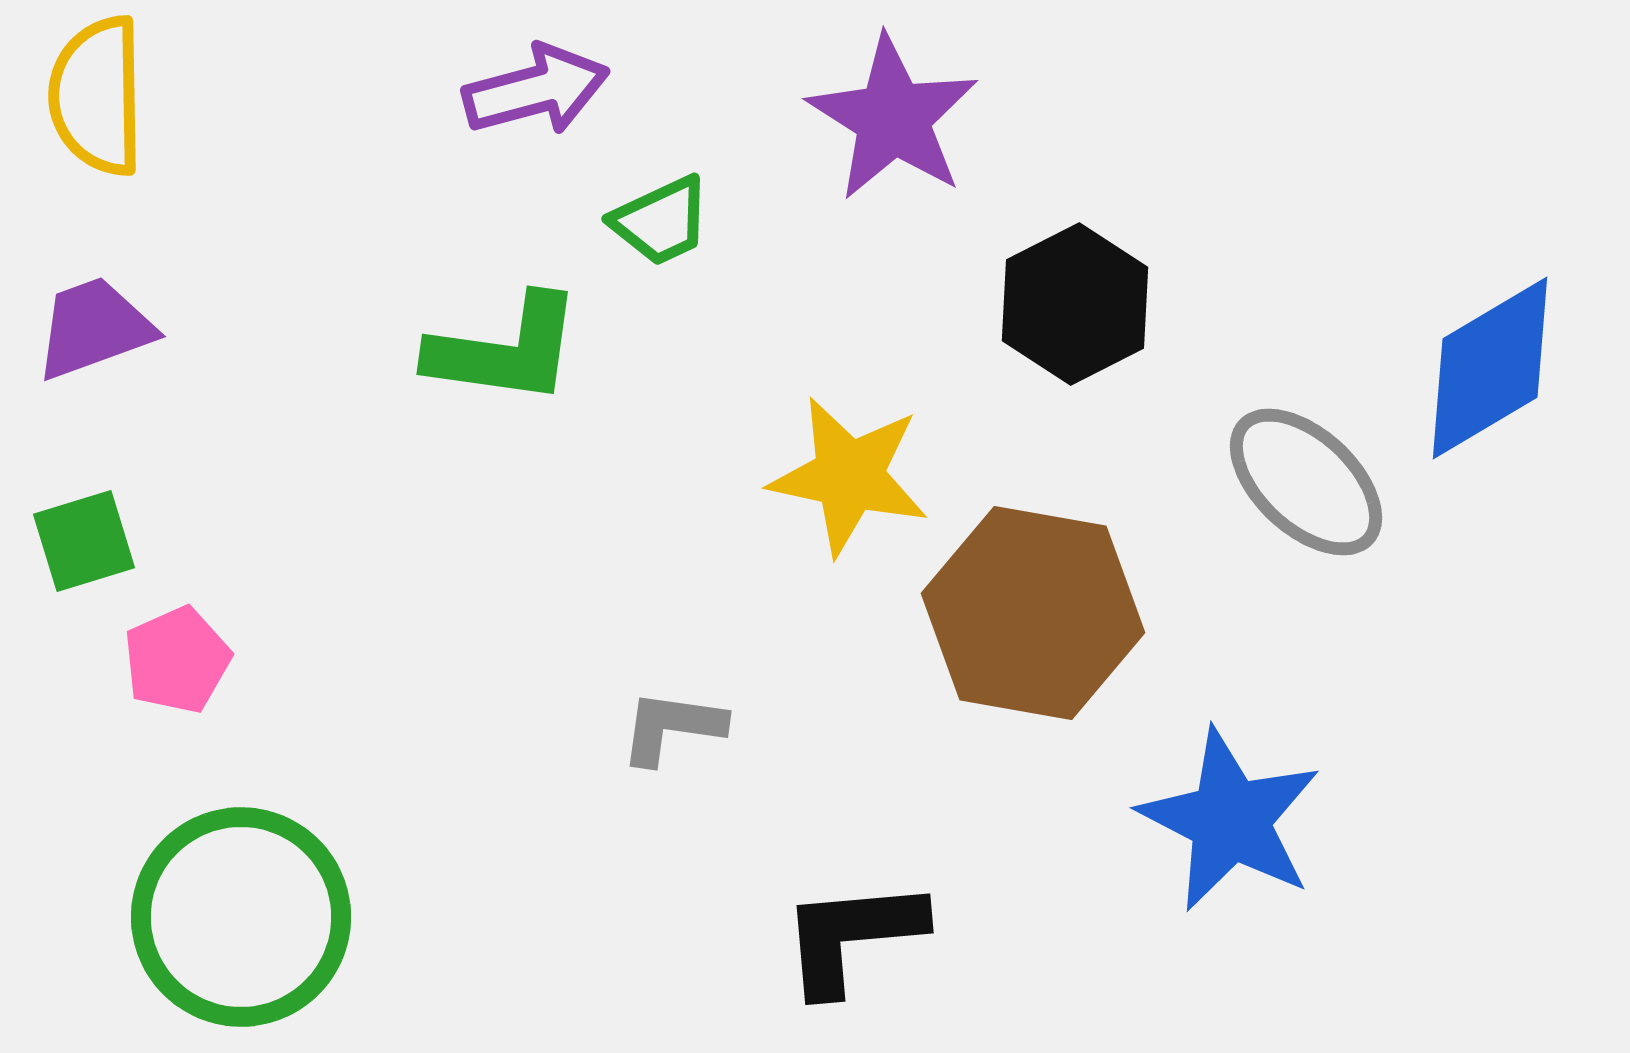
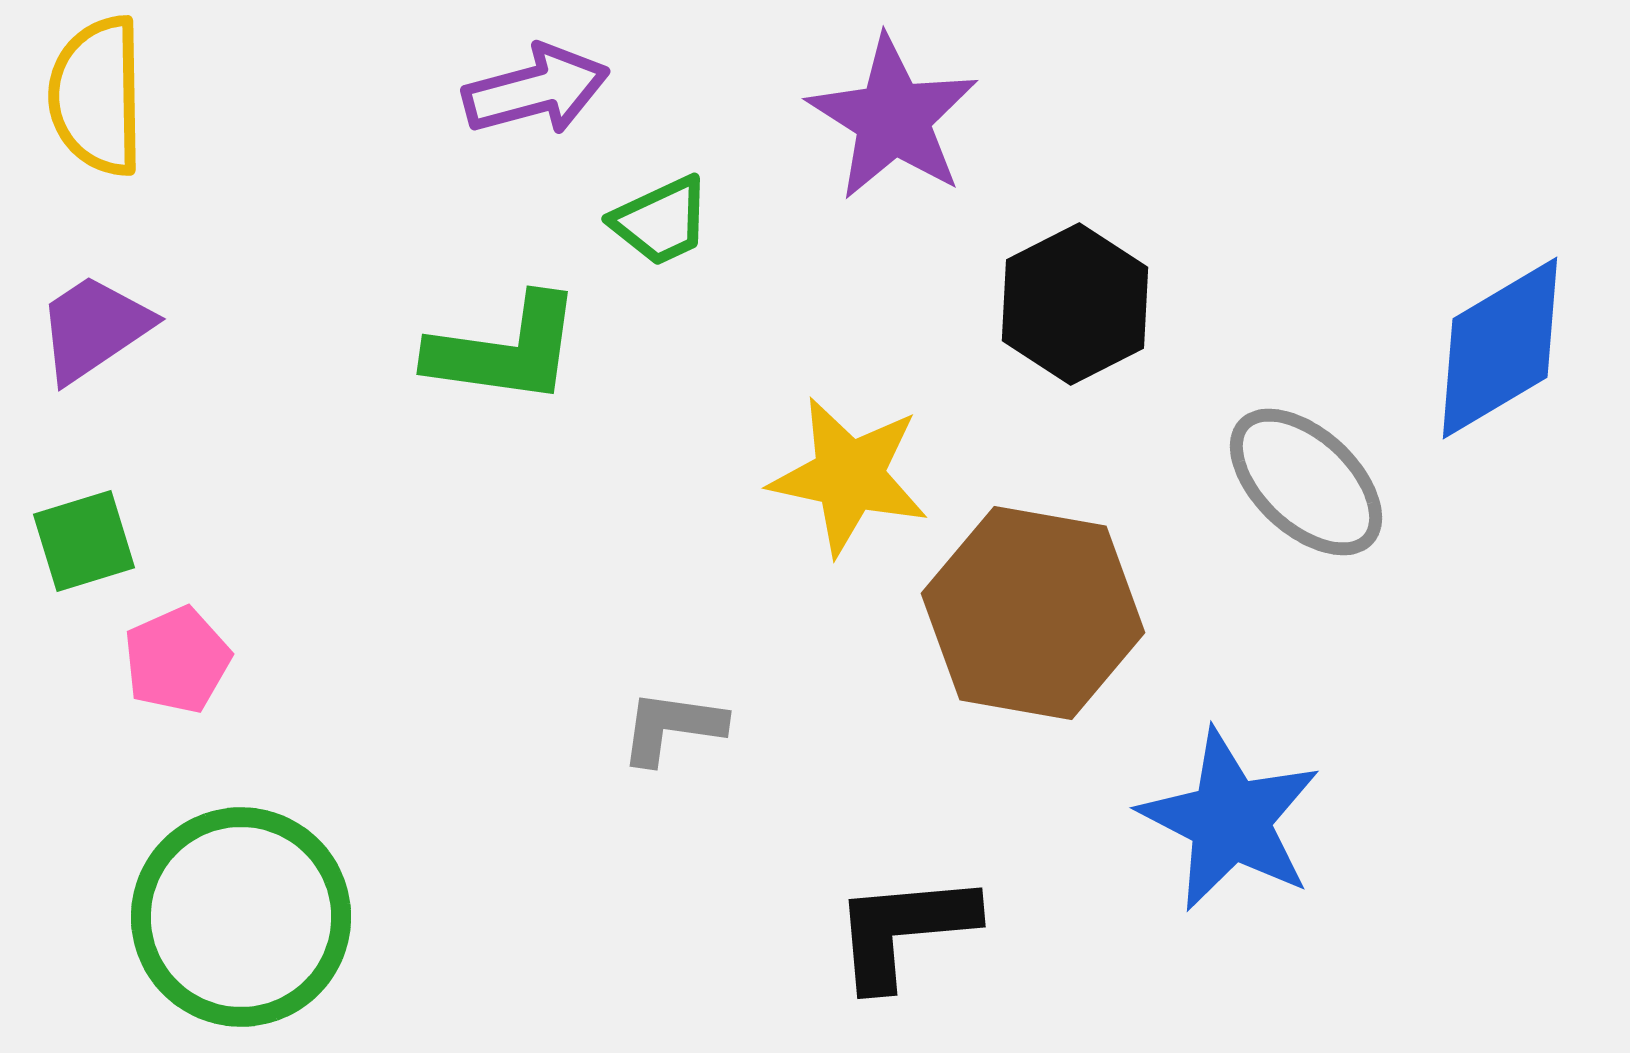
purple trapezoid: rotated 14 degrees counterclockwise
blue diamond: moved 10 px right, 20 px up
black L-shape: moved 52 px right, 6 px up
